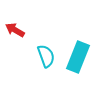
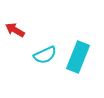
cyan semicircle: moved 1 px left, 1 px up; rotated 85 degrees clockwise
